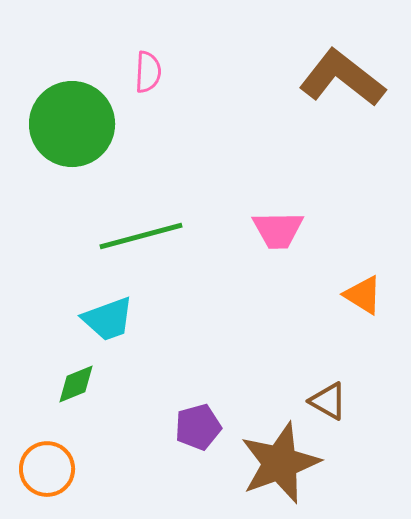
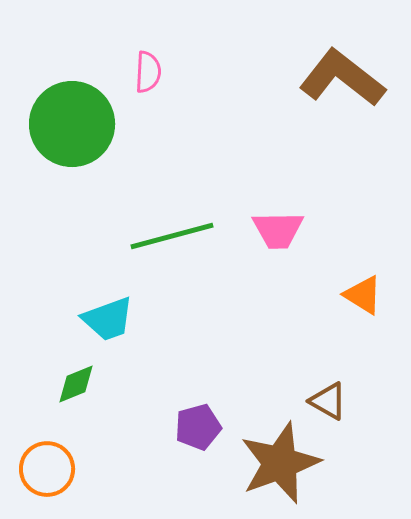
green line: moved 31 px right
